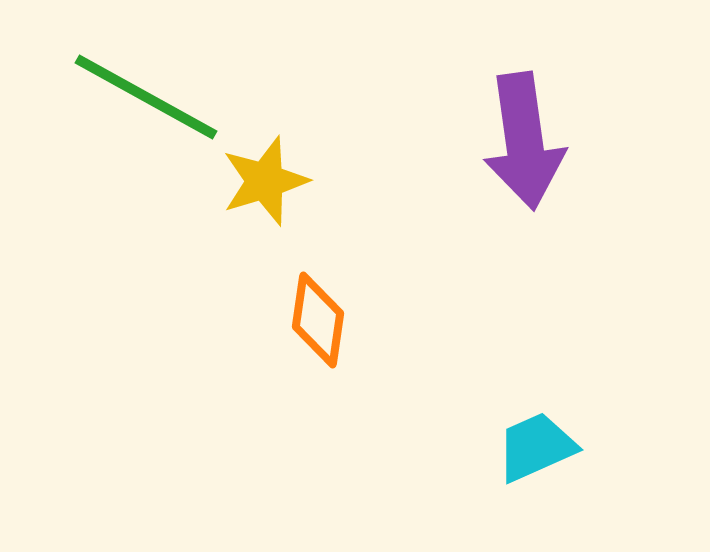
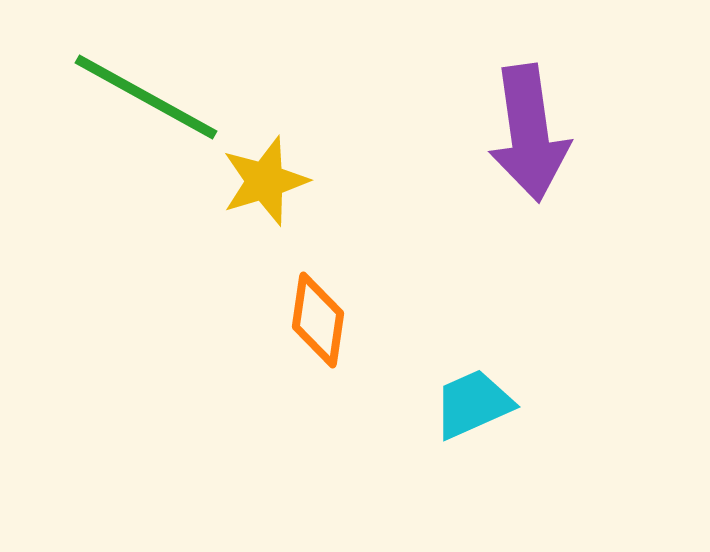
purple arrow: moved 5 px right, 8 px up
cyan trapezoid: moved 63 px left, 43 px up
